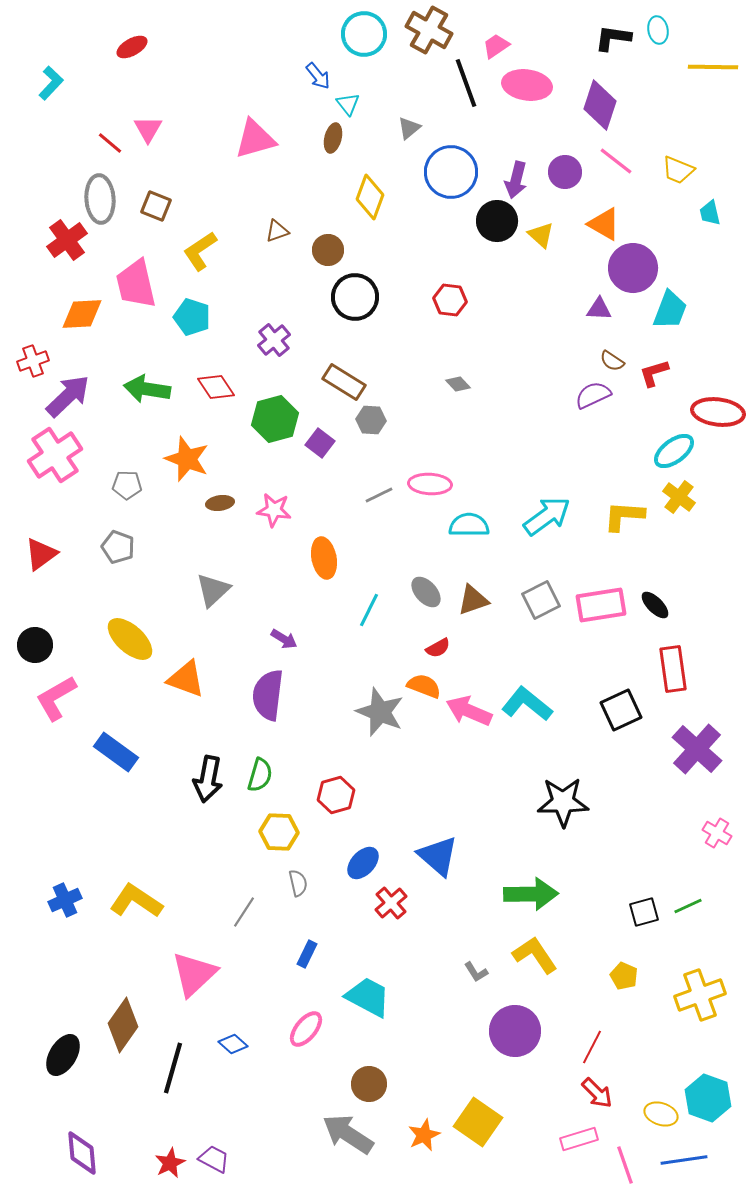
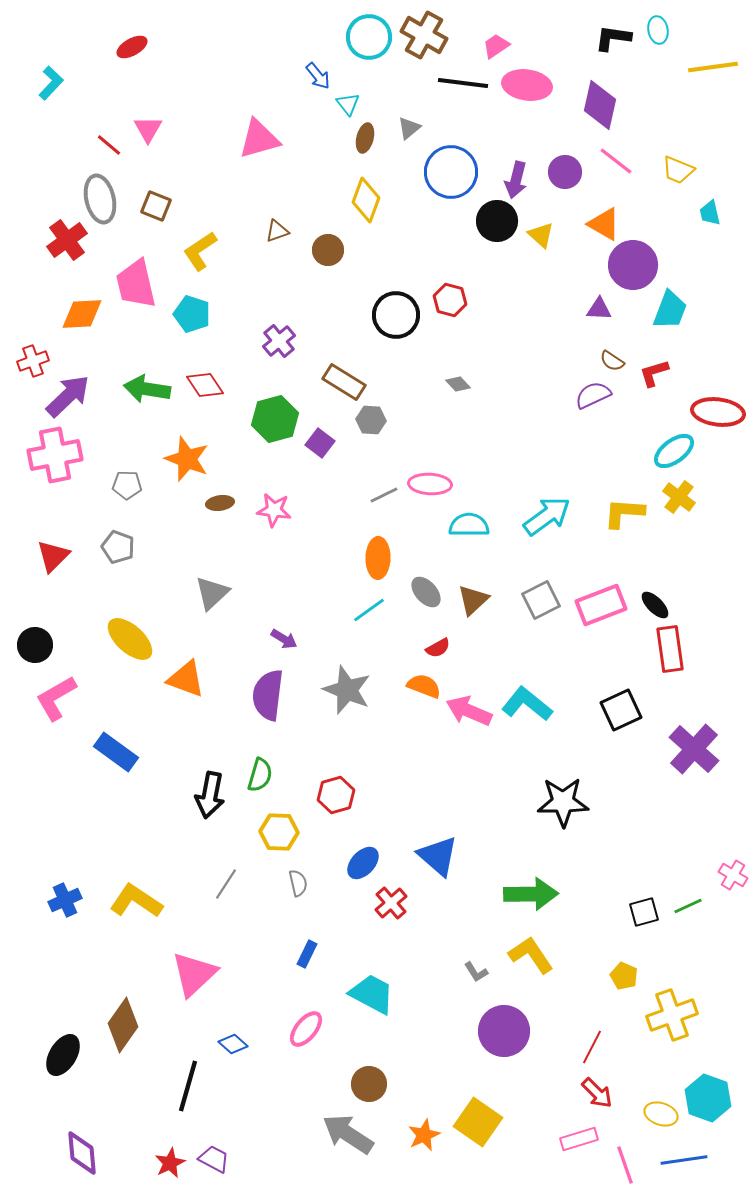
brown cross at (429, 30): moved 5 px left, 5 px down
cyan circle at (364, 34): moved 5 px right, 3 px down
yellow line at (713, 67): rotated 9 degrees counterclockwise
black line at (466, 83): moved 3 px left; rotated 63 degrees counterclockwise
purple diamond at (600, 105): rotated 6 degrees counterclockwise
brown ellipse at (333, 138): moved 32 px right
pink triangle at (255, 139): moved 4 px right
red line at (110, 143): moved 1 px left, 2 px down
yellow diamond at (370, 197): moved 4 px left, 3 px down
gray ellipse at (100, 199): rotated 9 degrees counterclockwise
purple circle at (633, 268): moved 3 px up
black circle at (355, 297): moved 41 px right, 18 px down
red hexagon at (450, 300): rotated 8 degrees clockwise
cyan pentagon at (192, 317): moved 3 px up
purple cross at (274, 340): moved 5 px right, 1 px down
red diamond at (216, 387): moved 11 px left, 2 px up
pink cross at (55, 455): rotated 22 degrees clockwise
gray line at (379, 495): moved 5 px right
yellow L-shape at (624, 516): moved 3 px up
red triangle at (41, 554): moved 12 px right, 2 px down; rotated 9 degrees counterclockwise
orange ellipse at (324, 558): moved 54 px right; rotated 12 degrees clockwise
gray triangle at (213, 590): moved 1 px left, 3 px down
brown triangle at (473, 600): rotated 24 degrees counterclockwise
pink rectangle at (601, 605): rotated 12 degrees counterclockwise
cyan line at (369, 610): rotated 28 degrees clockwise
red rectangle at (673, 669): moved 3 px left, 20 px up
gray star at (380, 712): moved 33 px left, 22 px up
purple cross at (697, 749): moved 3 px left
black arrow at (208, 779): moved 2 px right, 16 px down
pink cross at (717, 833): moved 16 px right, 42 px down
gray line at (244, 912): moved 18 px left, 28 px up
yellow L-shape at (535, 955): moved 4 px left
yellow cross at (700, 995): moved 28 px left, 20 px down
cyan trapezoid at (368, 997): moved 4 px right, 3 px up
purple circle at (515, 1031): moved 11 px left
black line at (173, 1068): moved 15 px right, 18 px down
